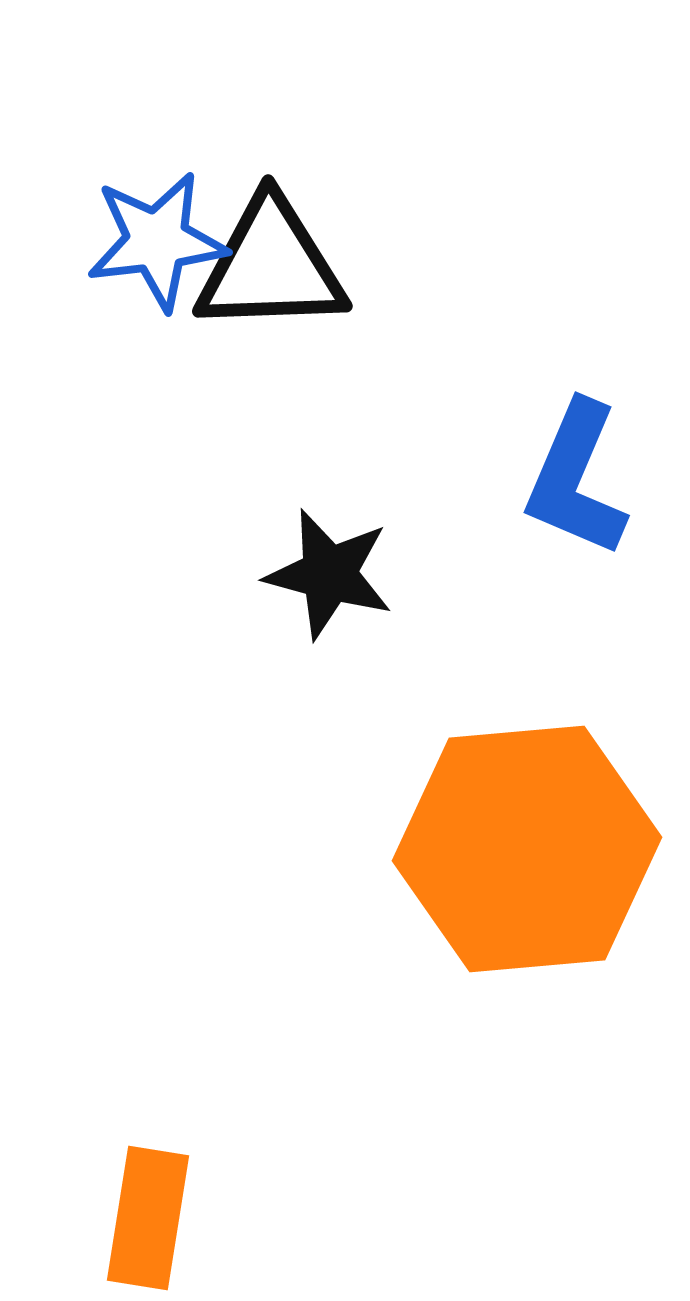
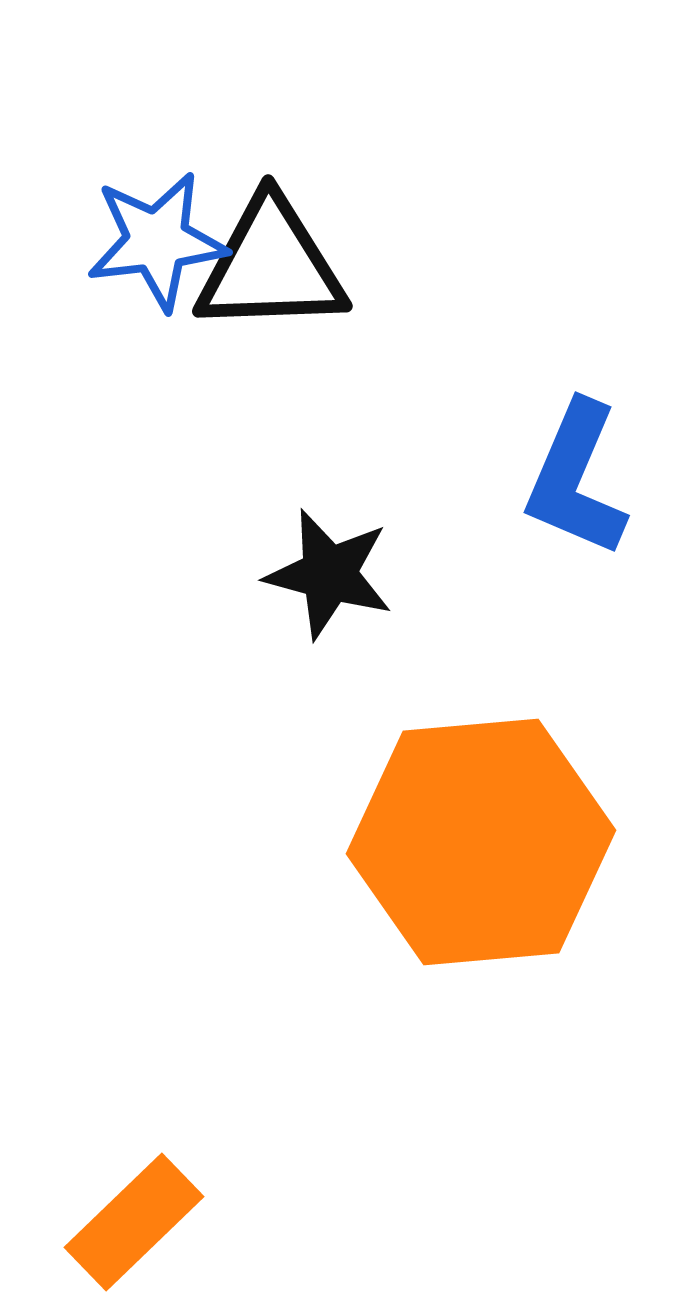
orange hexagon: moved 46 px left, 7 px up
orange rectangle: moved 14 px left, 4 px down; rotated 37 degrees clockwise
